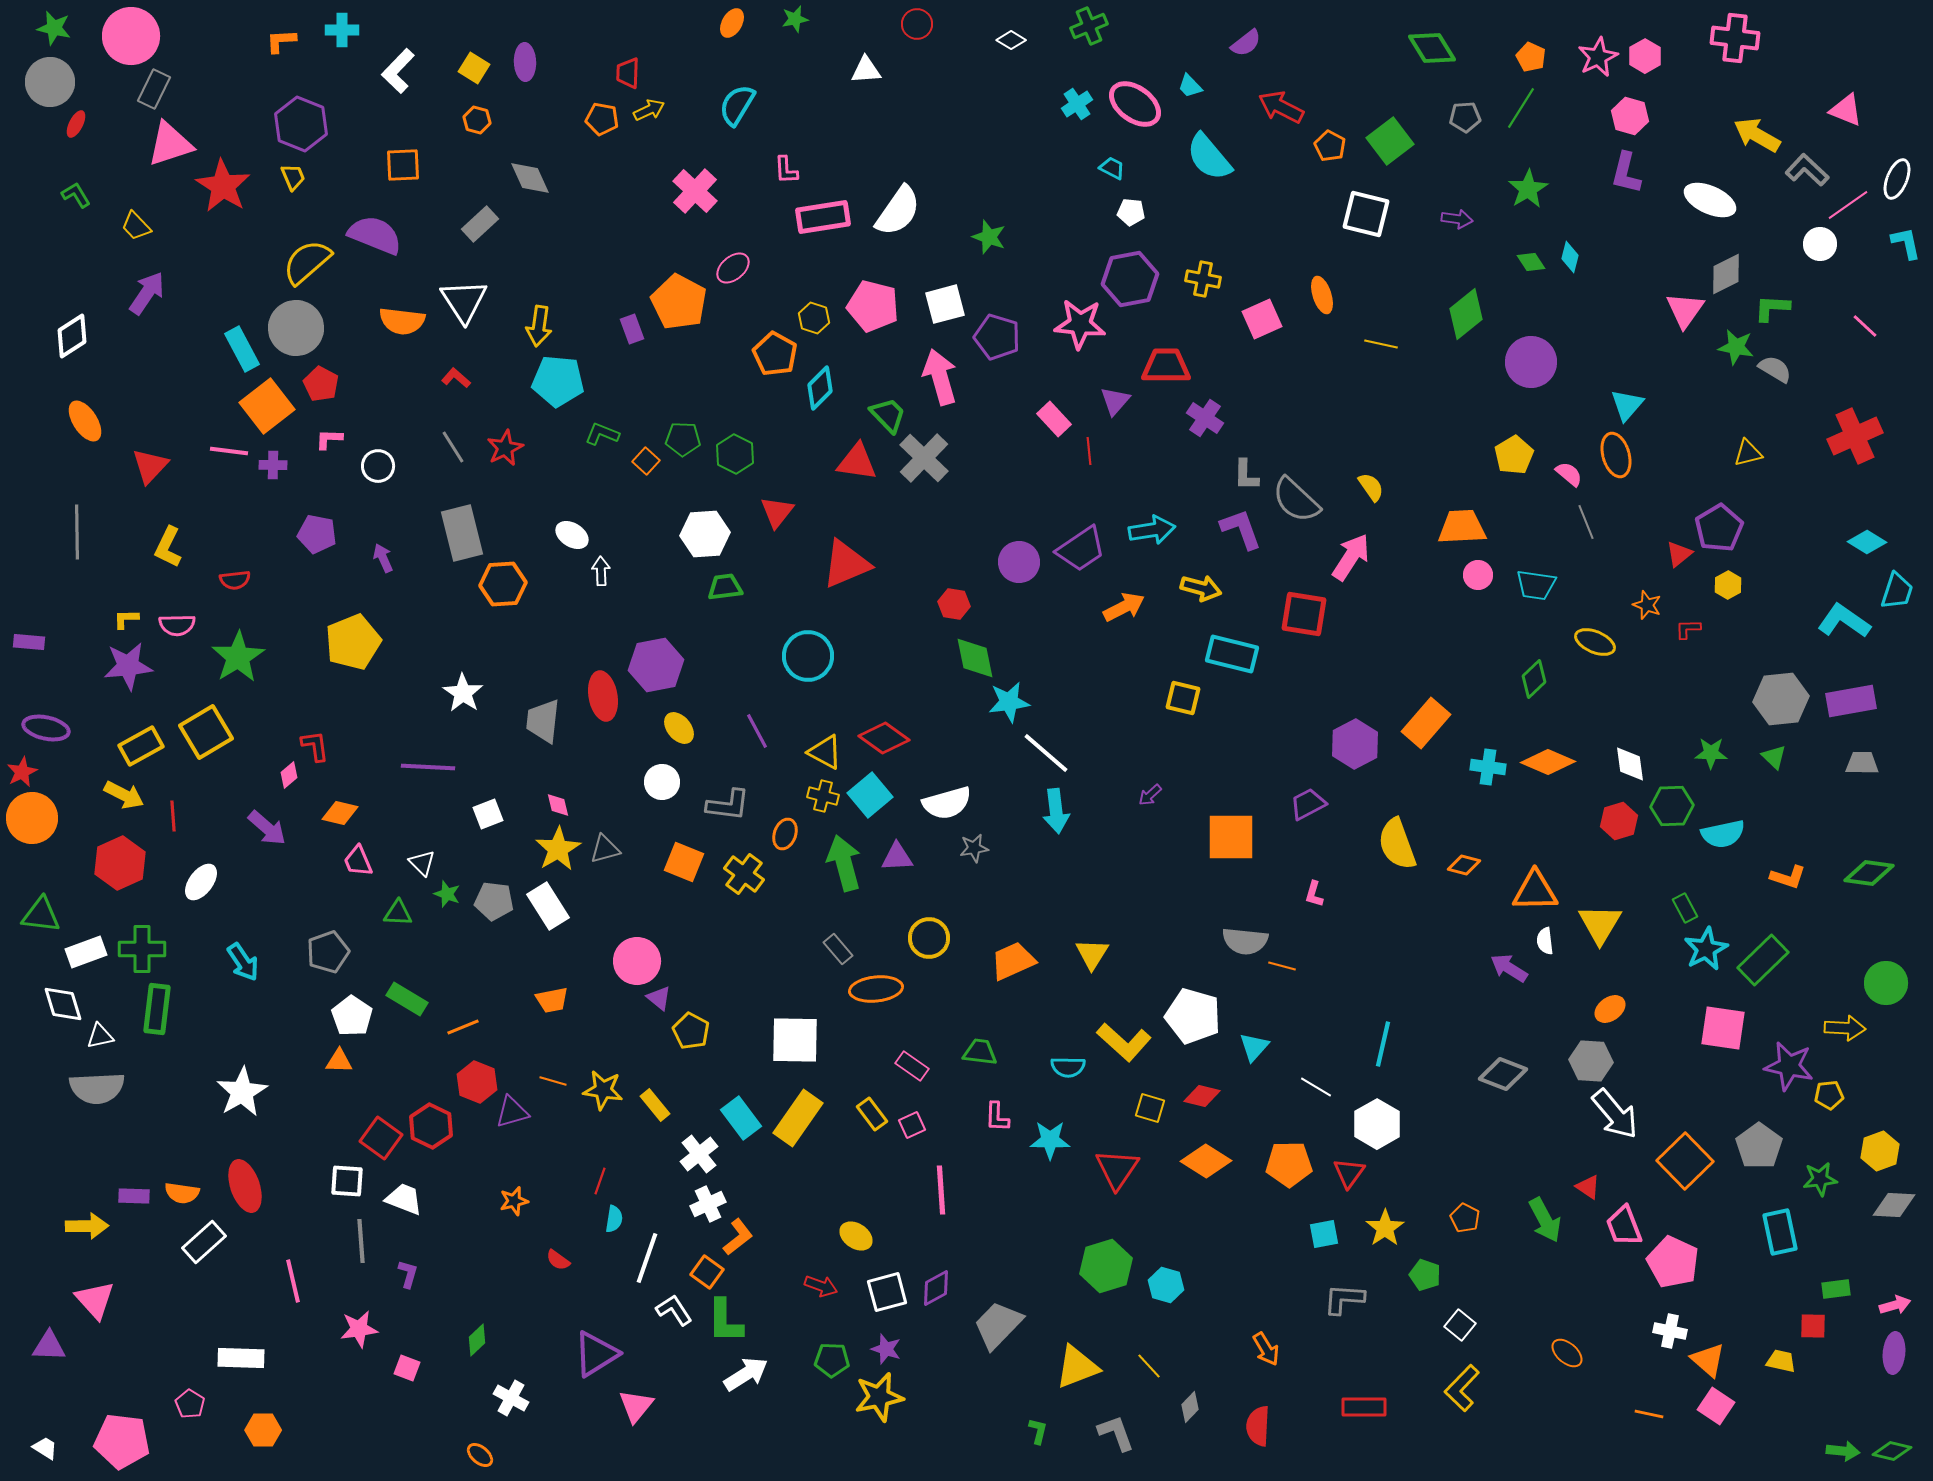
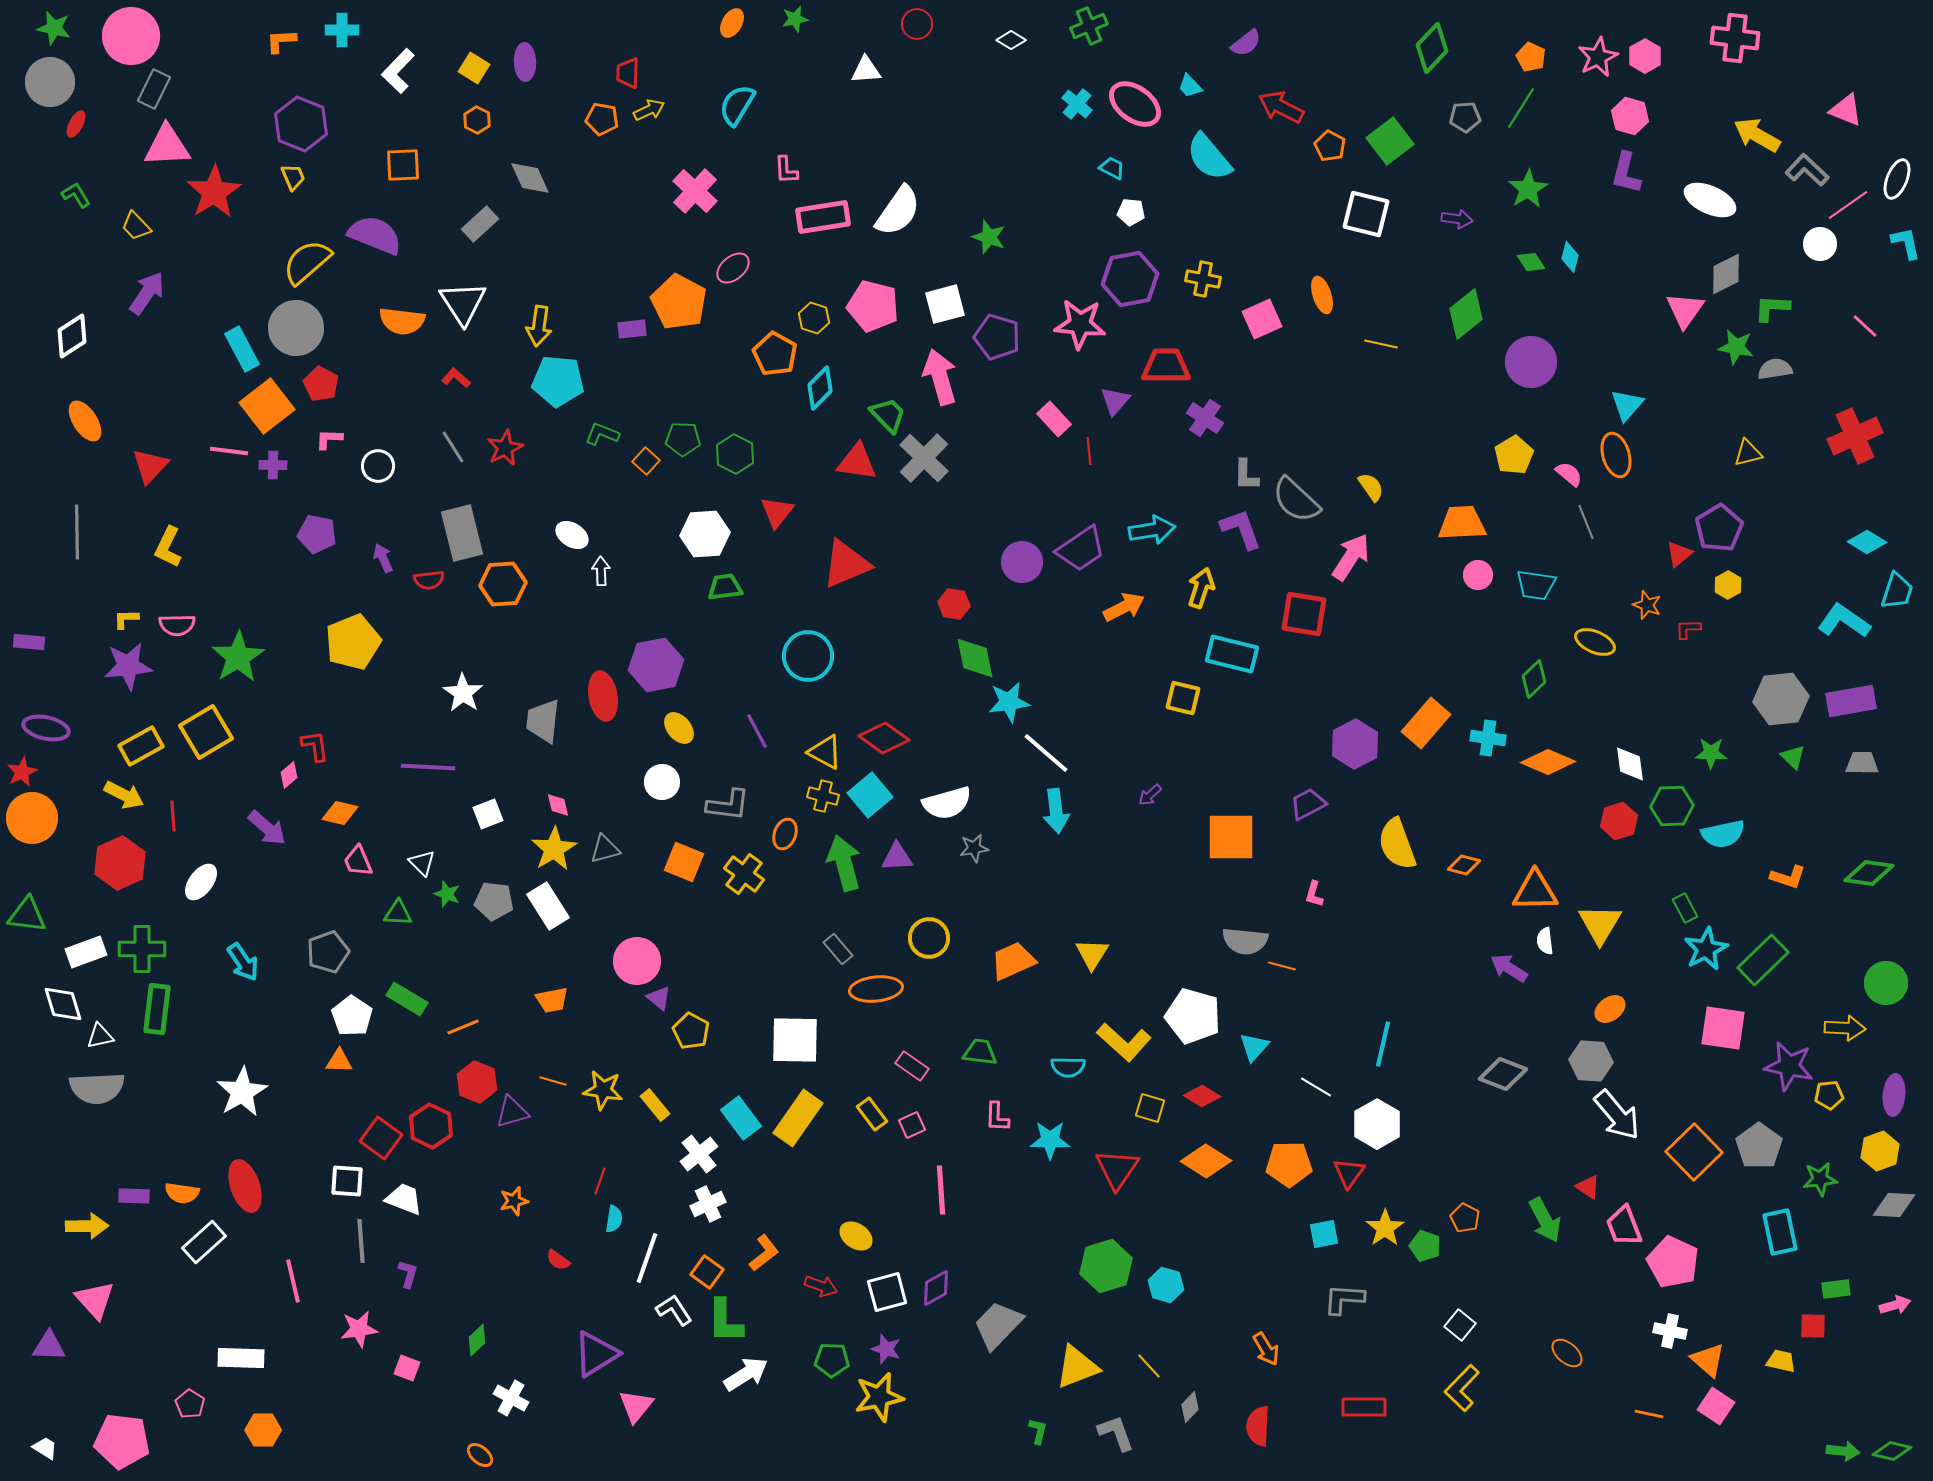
green diamond at (1432, 48): rotated 75 degrees clockwise
cyan cross at (1077, 104): rotated 16 degrees counterclockwise
orange hexagon at (477, 120): rotated 12 degrees clockwise
pink triangle at (170, 144): moved 3 px left, 2 px down; rotated 15 degrees clockwise
red star at (223, 186): moved 9 px left, 6 px down; rotated 8 degrees clockwise
white triangle at (464, 301): moved 1 px left, 2 px down
purple rectangle at (632, 329): rotated 76 degrees counterclockwise
gray semicircle at (1775, 369): rotated 40 degrees counterclockwise
orange trapezoid at (1462, 527): moved 4 px up
purple circle at (1019, 562): moved 3 px right
red semicircle at (235, 580): moved 194 px right
yellow arrow at (1201, 588): rotated 87 degrees counterclockwise
green triangle at (1774, 757): moved 19 px right
cyan cross at (1488, 767): moved 29 px up
yellow star at (558, 849): moved 4 px left
green triangle at (41, 915): moved 14 px left
red diamond at (1202, 1096): rotated 18 degrees clockwise
white arrow at (1615, 1114): moved 2 px right, 1 px down
orange square at (1685, 1161): moved 9 px right, 9 px up
orange L-shape at (738, 1237): moved 26 px right, 16 px down
green pentagon at (1425, 1275): moved 29 px up
purple ellipse at (1894, 1353): moved 258 px up
